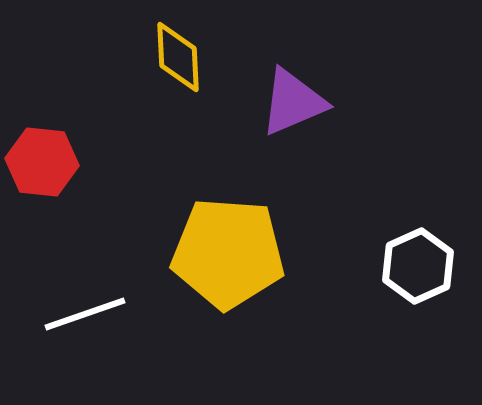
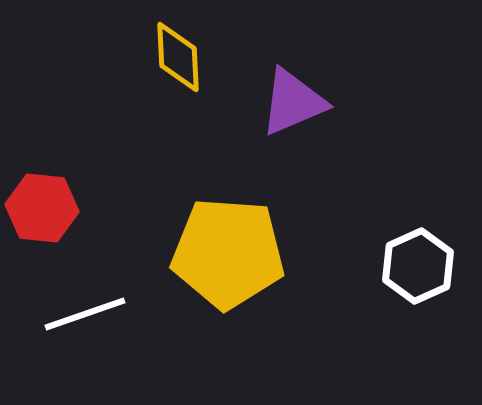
red hexagon: moved 46 px down
